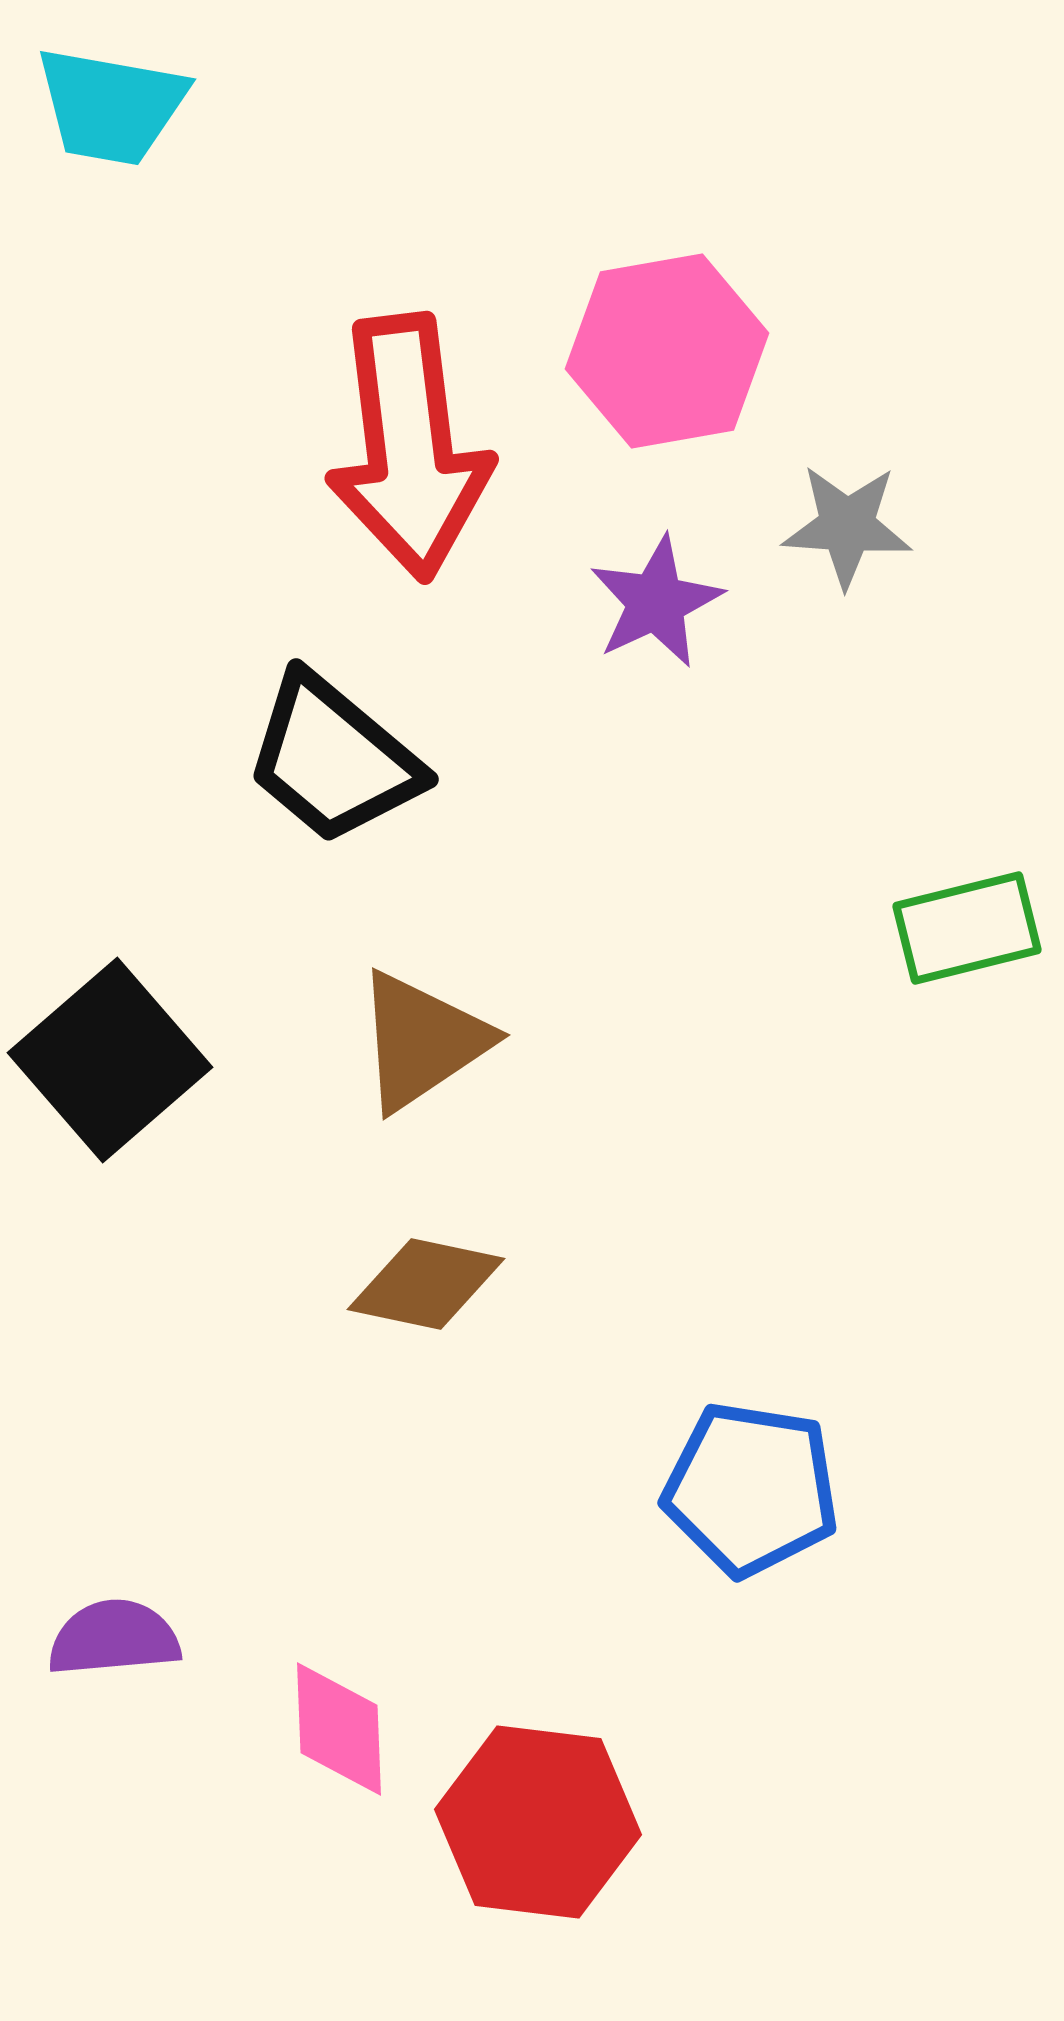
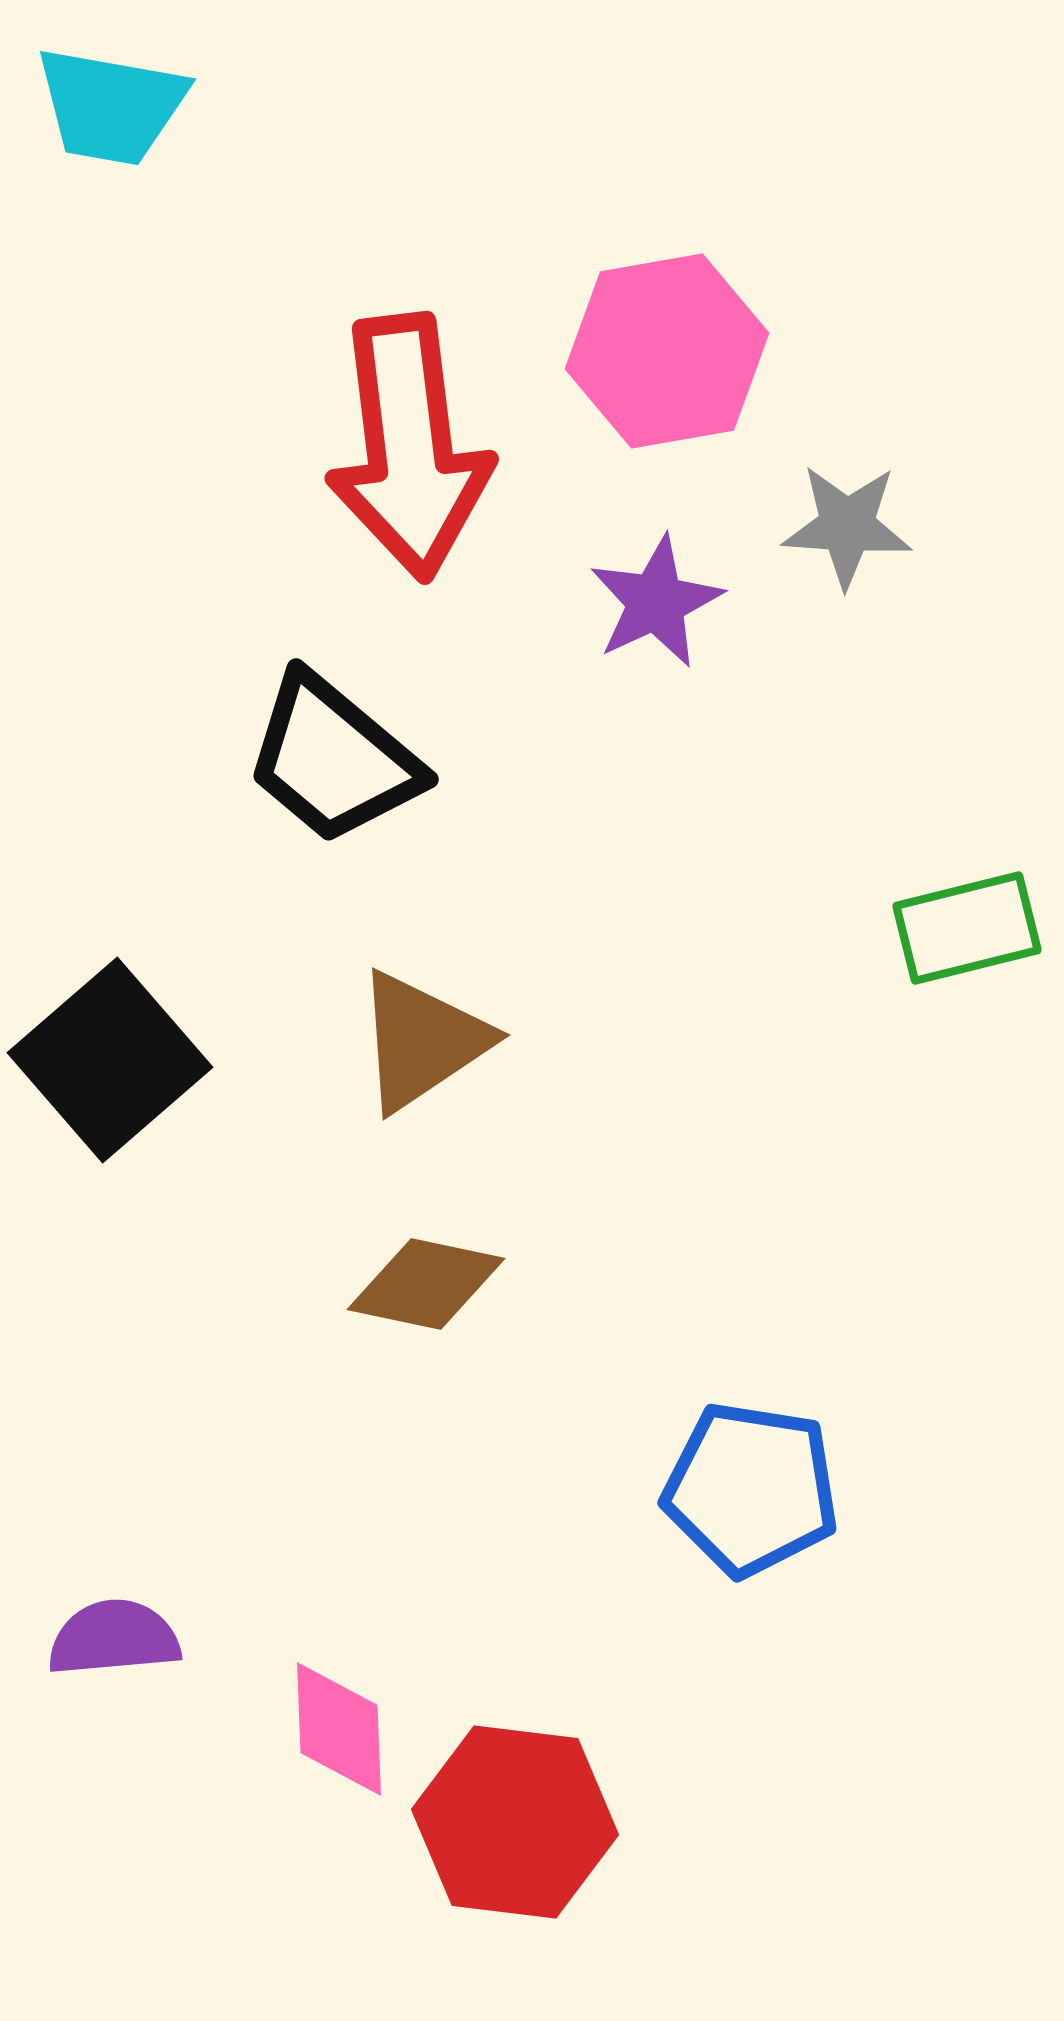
red hexagon: moved 23 px left
